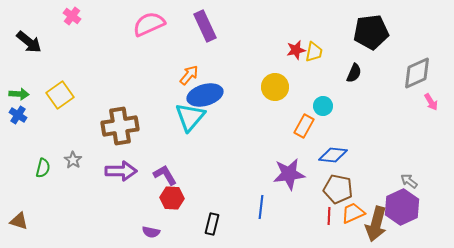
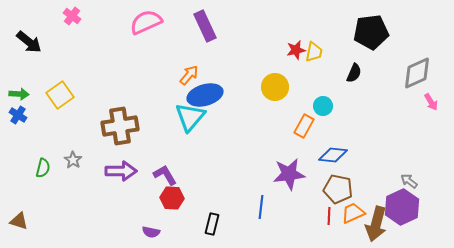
pink semicircle: moved 3 px left, 2 px up
